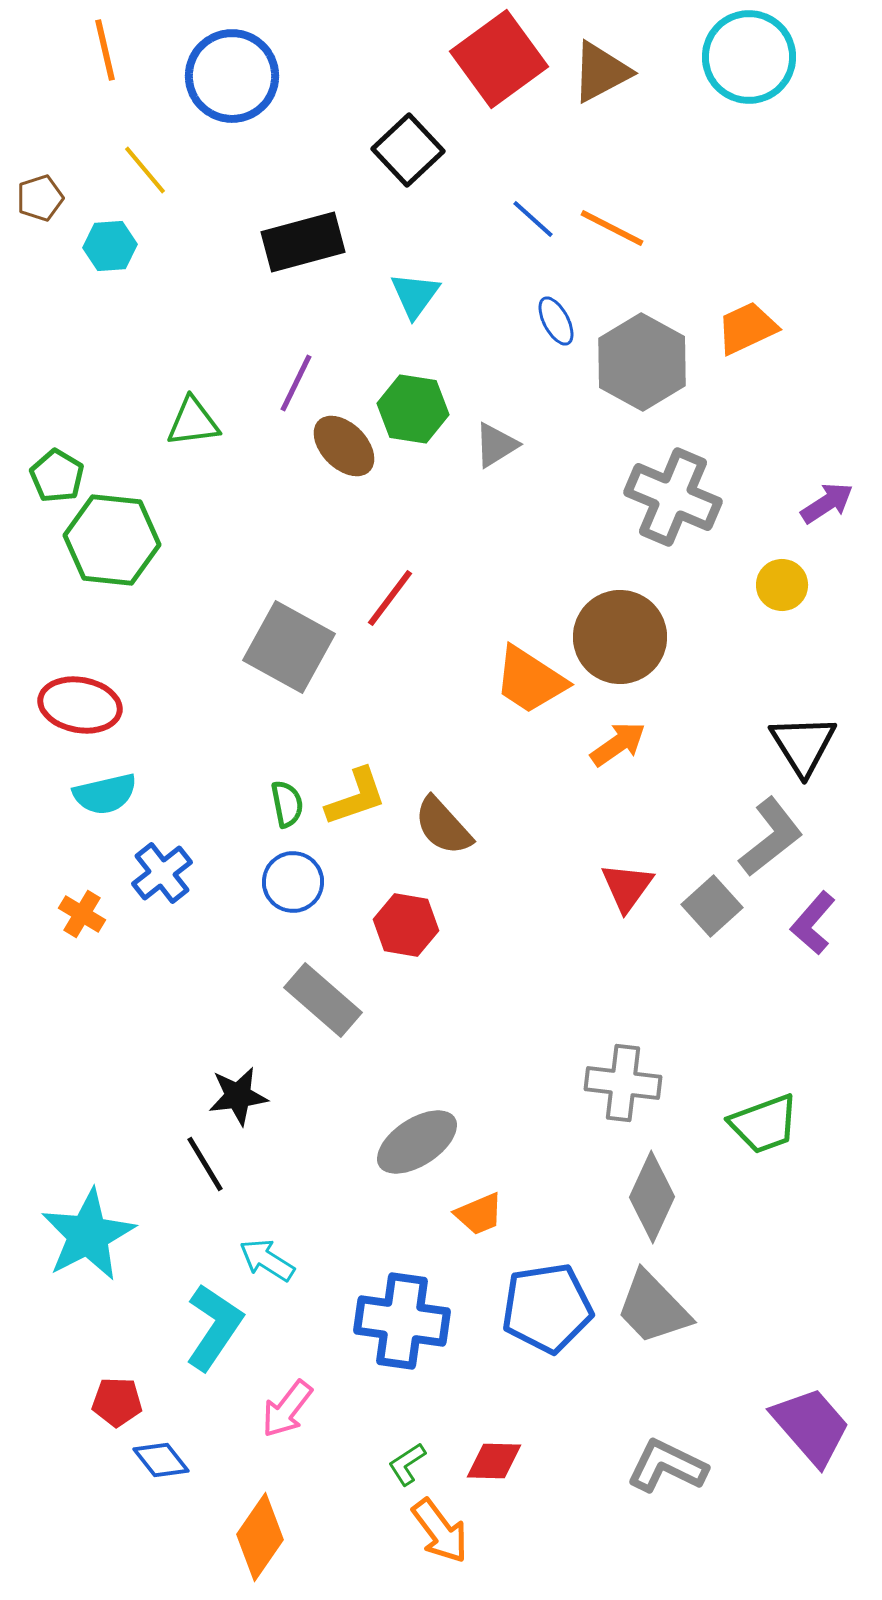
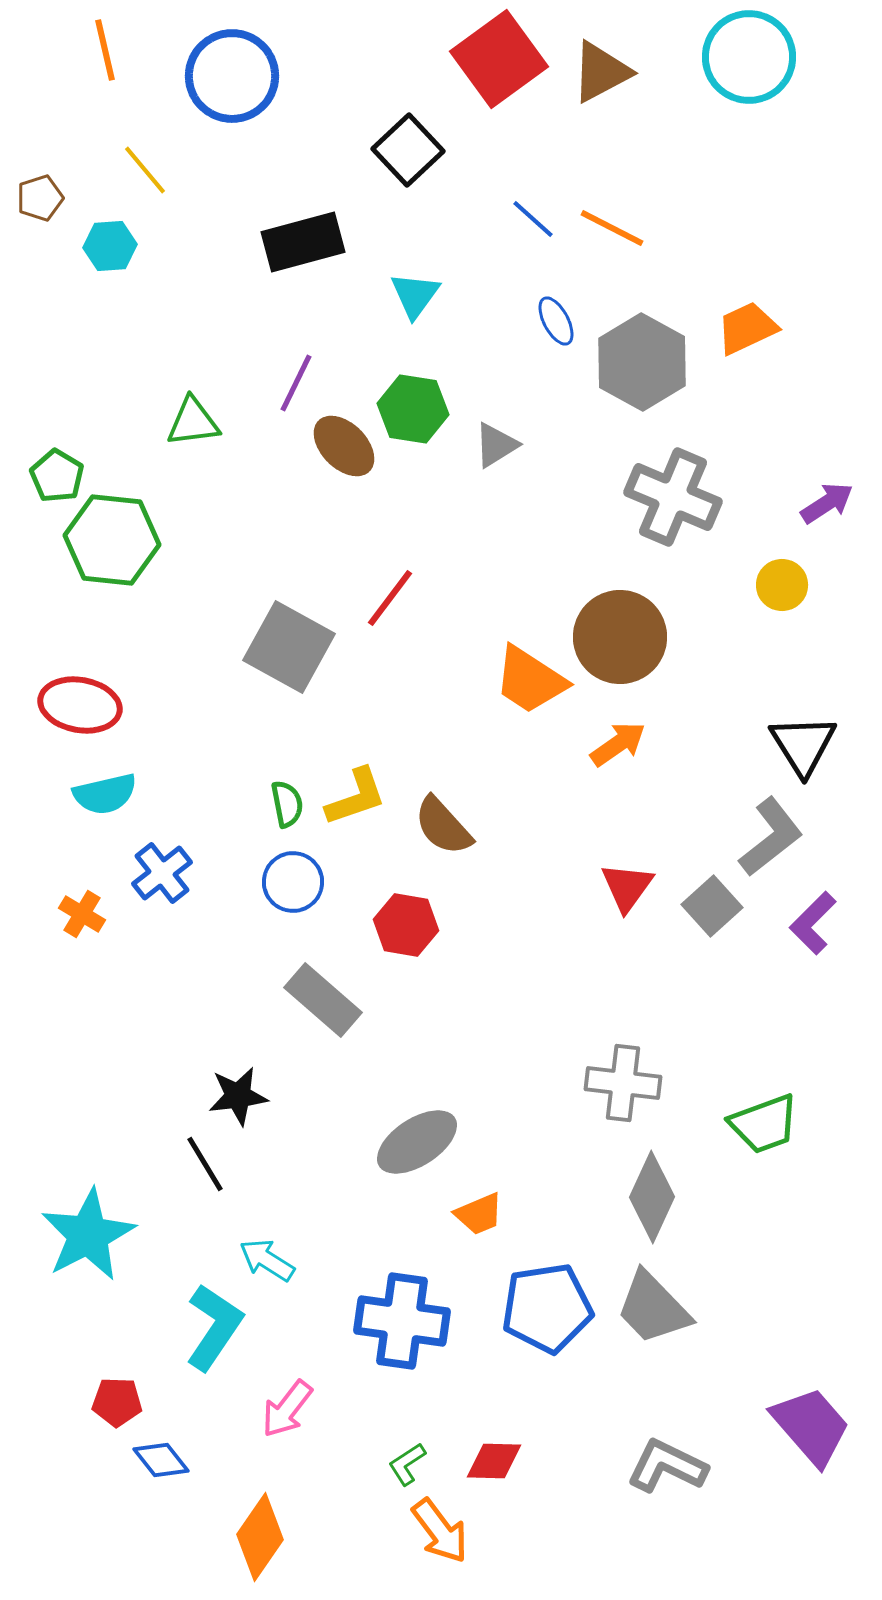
purple L-shape at (813, 923): rotated 4 degrees clockwise
